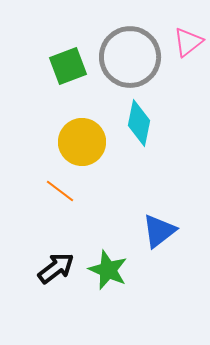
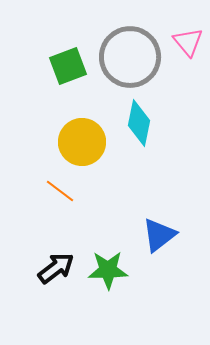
pink triangle: rotated 32 degrees counterclockwise
blue triangle: moved 4 px down
green star: rotated 24 degrees counterclockwise
